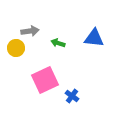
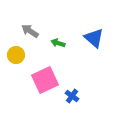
gray arrow: rotated 138 degrees counterclockwise
blue triangle: rotated 35 degrees clockwise
yellow circle: moved 7 px down
